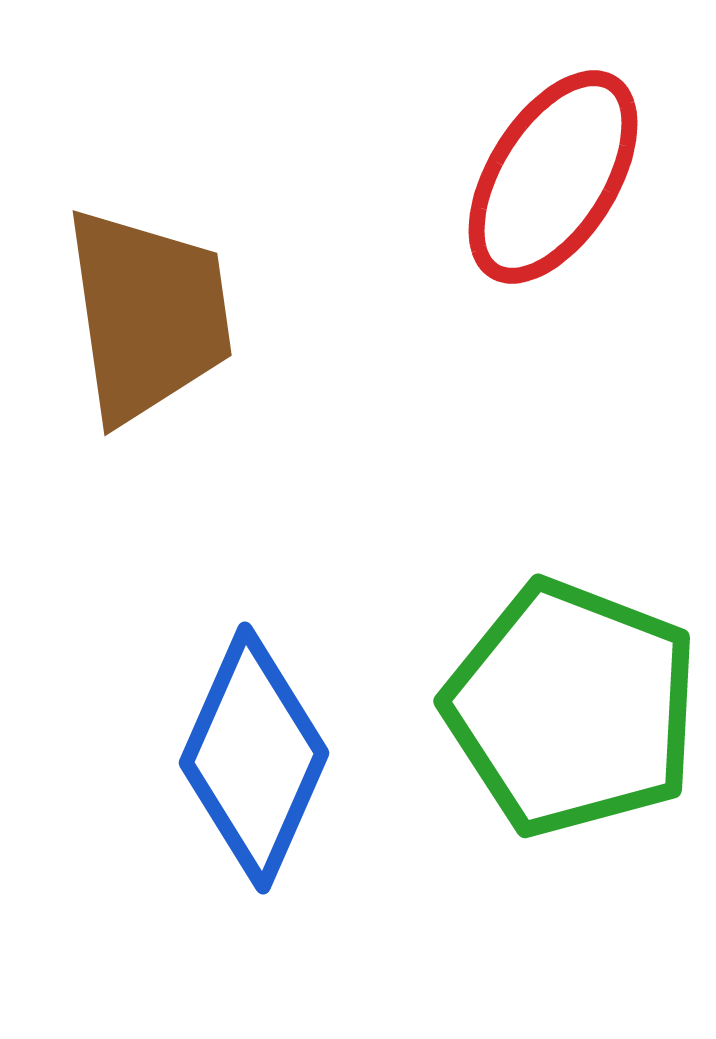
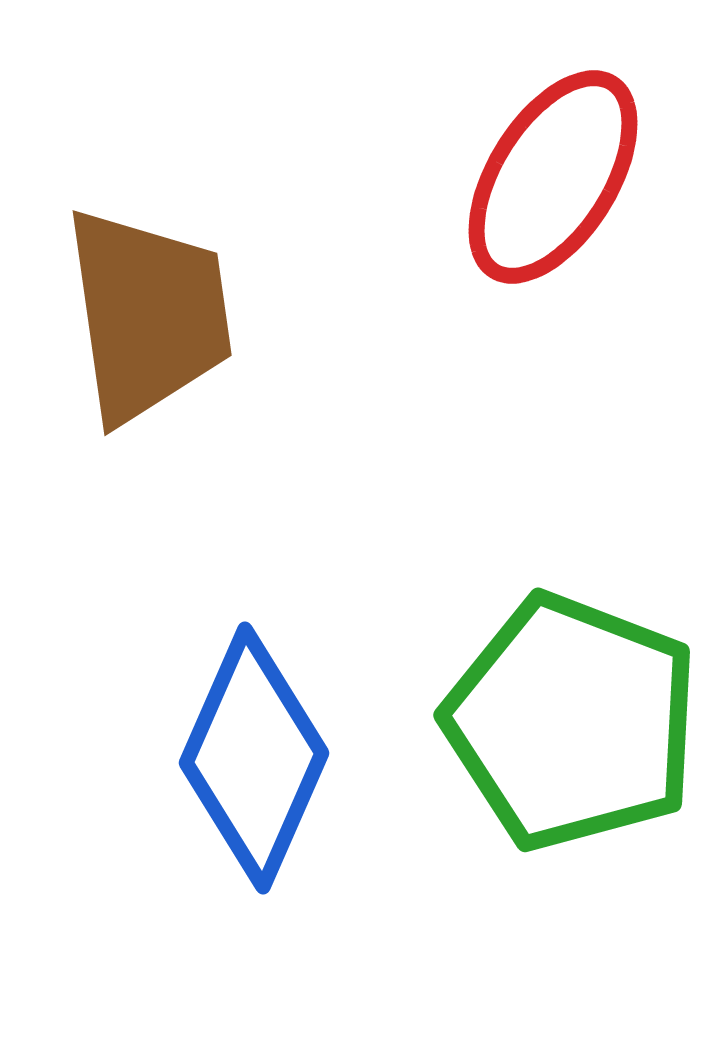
green pentagon: moved 14 px down
